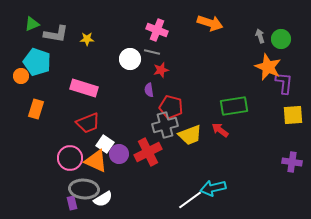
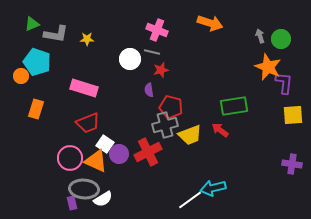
purple cross: moved 2 px down
